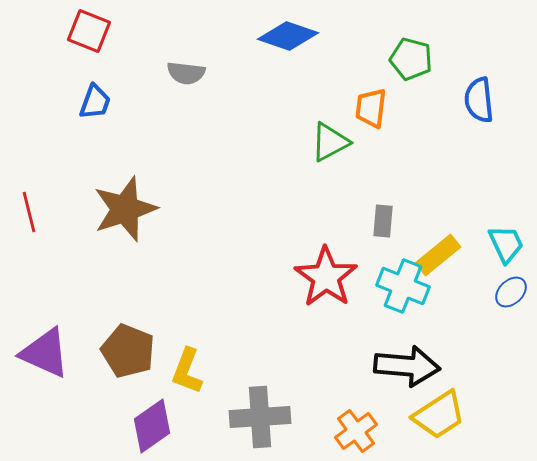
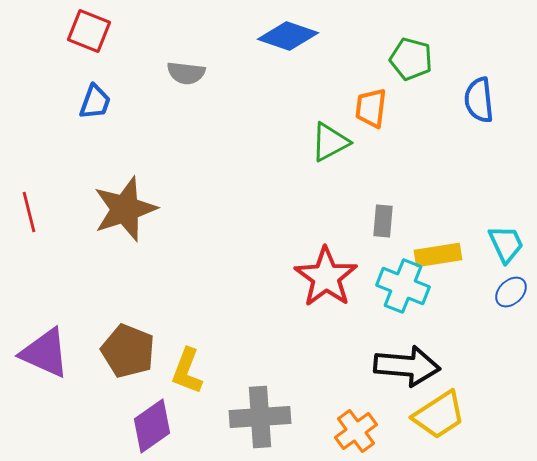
yellow rectangle: rotated 30 degrees clockwise
